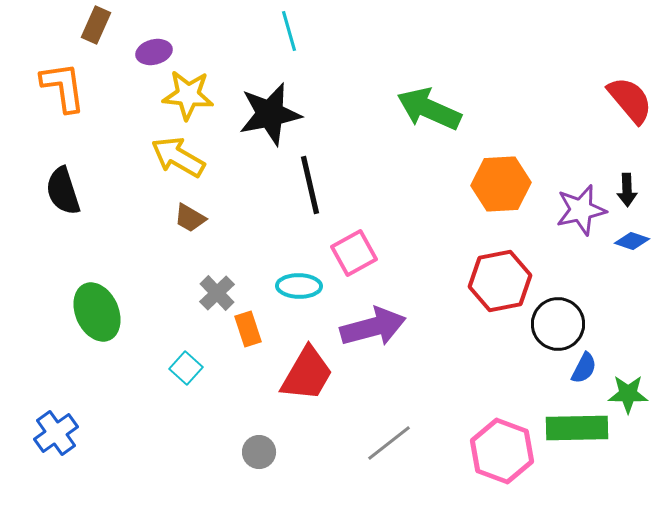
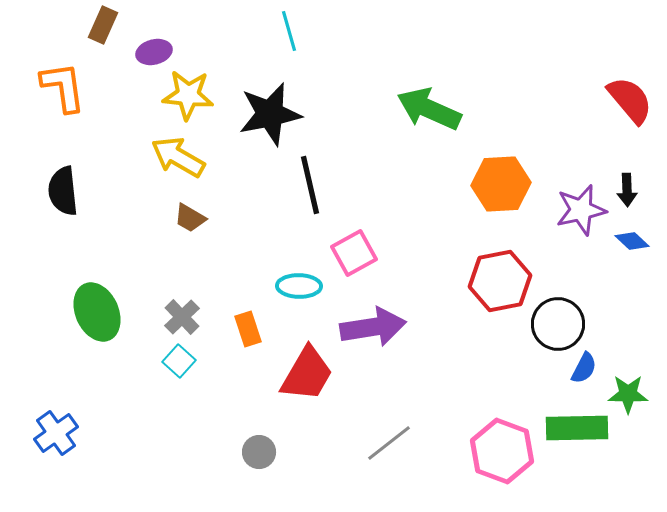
brown rectangle: moved 7 px right
black semicircle: rotated 12 degrees clockwise
blue diamond: rotated 24 degrees clockwise
gray cross: moved 35 px left, 24 px down
purple arrow: rotated 6 degrees clockwise
cyan square: moved 7 px left, 7 px up
